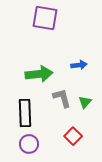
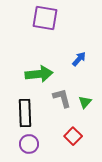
blue arrow: moved 6 px up; rotated 42 degrees counterclockwise
